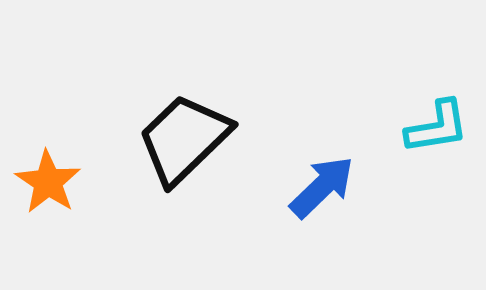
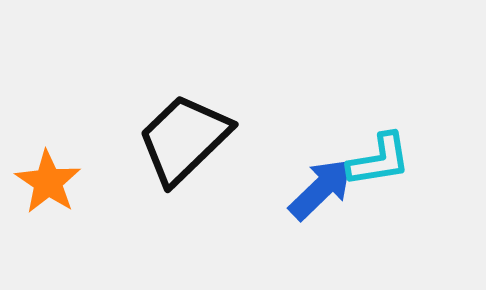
cyan L-shape: moved 58 px left, 33 px down
blue arrow: moved 1 px left, 2 px down
